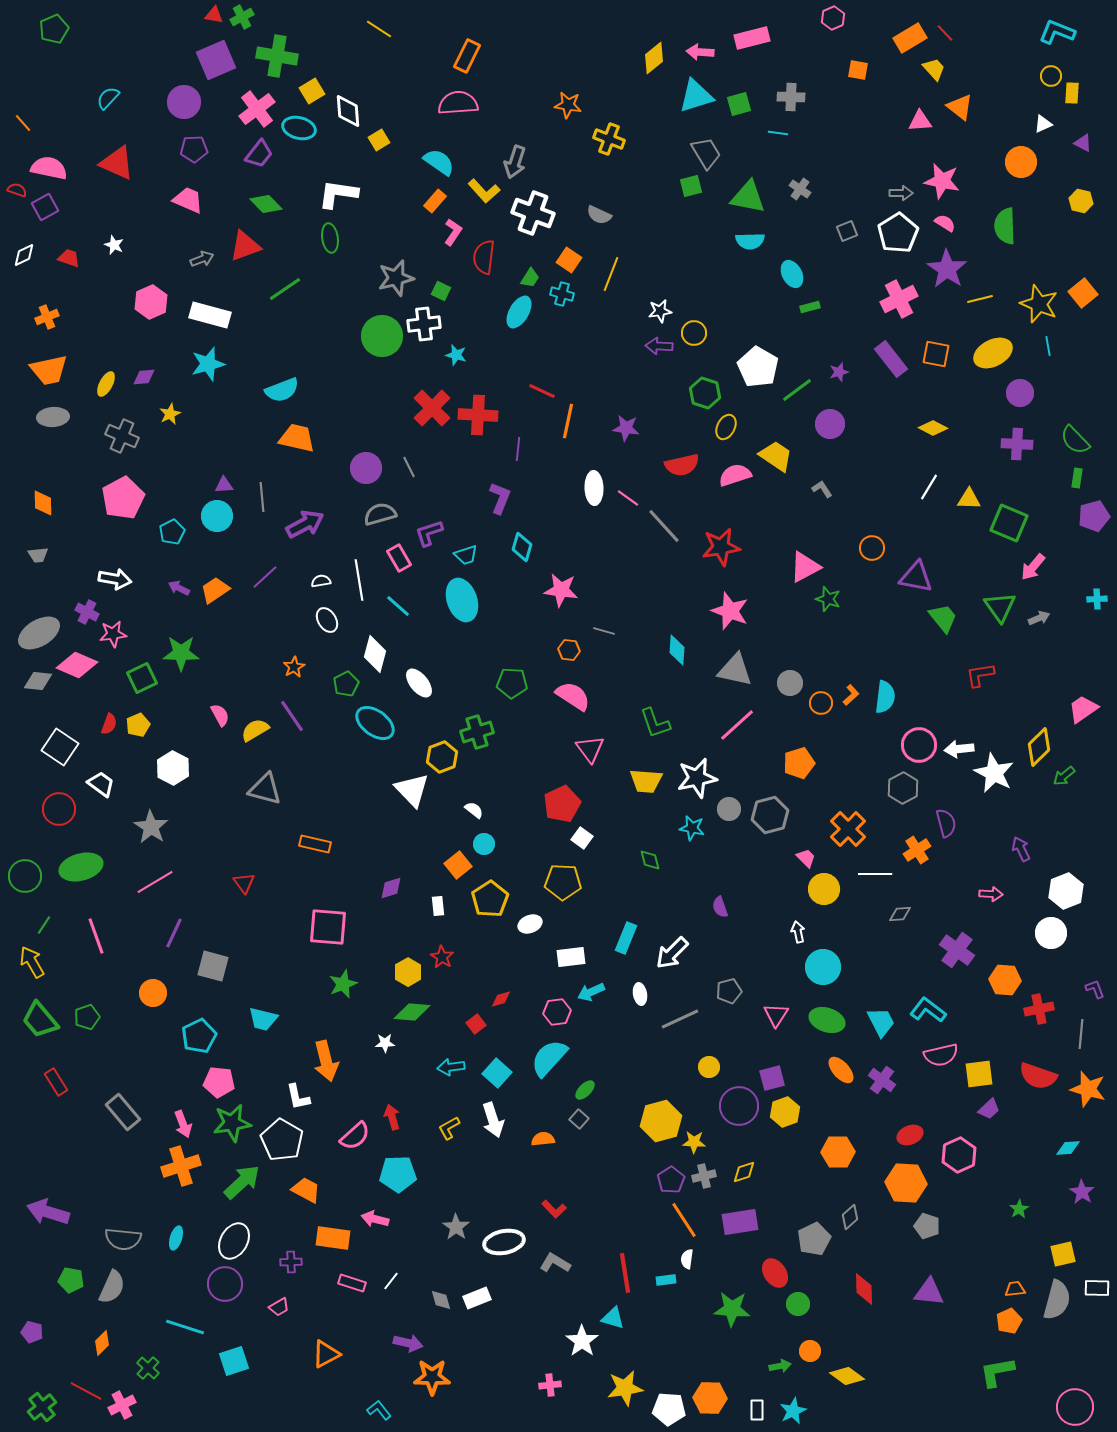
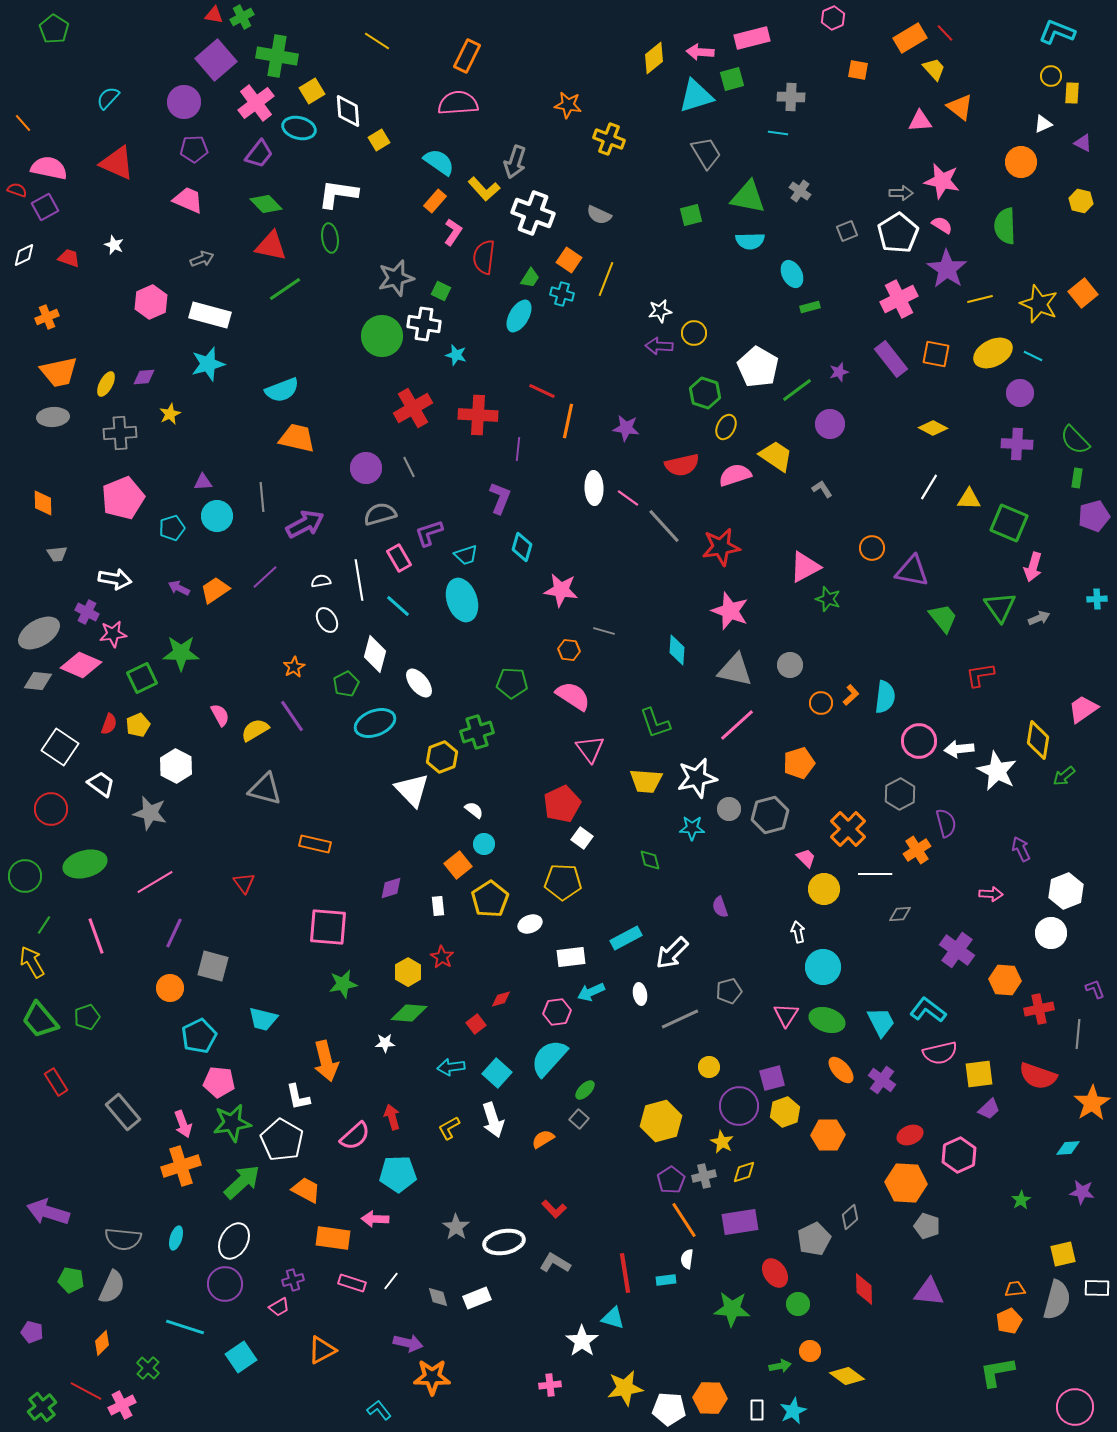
green pentagon at (54, 29): rotated 16 degrees counterclockwise
yellow line at (379, 29): moved 2 px left, 12 px down
purple square at (216, 60): rotated 18 degrees counterclockwise
green square at (739, 104): moved 7 px left, 25 px up
pink cross at (257, 109): moved 1 px left, 6 px up
green square at (691, 186): moved 29 px down
gray cross at (800, 189): moved 2 px down
yellow L-shape at (484, 191): moved 2 px up
pink semicircle at (945, 223): moved 3 px left, 2 px down
red triangle at (245, 246): moved 26 px right; rotated 32 degrees clockwise
yellow line at (611, 274): moved 5 px left, 5 px down
cyan ellipse at (519, 312): moved 4 px down
white cross at (424, 324): rotated 16 degrees clockwise
cyan line at (1048, 346): moved 15 px left, 10 px down; rotated 54 degrees counterclockwise
orange trapezoid at (49, 370): moved 10 px right, 2 px down
red cross at (432, 408): moved 19 px left; rotated 15 degrees clockwise
gray cross at (122, 436): moved 2 px left, 3 px up; rotated 28 degrees counterclockwise
purple triangle at (224, 485): moved 21 px left, 3 px up
pink pentagon at (123, 498): rotated 6 degrees clockwise
cyan pentagon at (172, 532): moved 4 px up; rotated 10 degrees clockwise
gray trapezoid at (38, 555): moved 19 px right, 1 px up
pink arrow at (1033, 567): rotated 24 degrees counterclockwise
purple triangle at (916, 577): moved 4 px left, 6 px up
pink diamond at (77, 665): moved 4 px right
gray circle at (790, 683): moved 18 px up
cyan ellipse at (375, 723): rotated 57 degrees counterclockwise
pink circle at (919, 745): moved 4 px up
yellow diamond at (1039, 747): moved 1 px left, 7 px up; rotated 36 degrees counterclockwise
white hexagon at (173, 768): moved 3 px right, 2 px up
white star at (994, 773): moved 3 px right, 2 px up
gray hexagon at (903, 788): moved 3 px left, 6 px down
red circle at (59, 809): moved 8 px left
gray star at (151, 827): moved 1 px left, 14 px up; rotated 20 degrees counterclockwise
cyan star at (692, 828): rotated 10 degrees counterclockwise
green ellipse at (81, 867): moved 4 px right, 3 px up
cyan rectangle at (626, 938): rotated 40 degrees clockwise
green star at (343, 984): rotated 12 degrees clockwise
orange circle at (153, 993): moved 17 px right, 5 px up
green diamond at (412, 1012): moved 3 px left, 1 px down
pink triangle at (776, 1015): moved 10 px right
gray line at (1081, 1034): moved 3 px left
pink semicircle at (941, 1055): moved 1 px left, 2 px up
orange star at (1088, 1089): moved 4 px right, 14 px down; rotated 24 degrees clockwise
orange semicircle at (543, 1139): rotated 25 degrees counterclockwise
yellow star at (694, 1142): moved 28 px right; rotated 25 degrees clockwise
orange hexagon at (838, 1152): moved 10 px left, 17 px up
purple star at (1082, 1192): rotated 25 degrees counterclockwise
green star at (1019, 1209): moved 2 px right, 9 px up
pink arrow at (375, 1219): rotated 12 degrees counterclockwise
purple cross at (291, 1262): moved 2 px right, 18 px down; rotated 15 degrees counterclockwise
gray diamond at (441, 1300): moved 3 px left, 3 px up
orange triangle at (326, 1354): moved 4 px left, 4 px up
cyan square at (234, 1361): moved 7 px right, 4 px up; rotated 16 degrees counterclockwise
